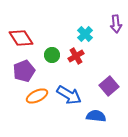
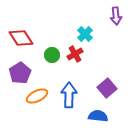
purple arrow: moved 8 px up
red cross: moved 1 px left, 2 px up
purple pentagon: moved 4 px left, 2 px down; rotated 10 degrees counterclockwise
purple square: moved 2 px left, 2 px down
blue arrow: rotated 120 degrees counterclockwise
blue semicircle: moved 2 px right
